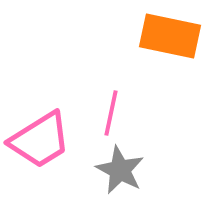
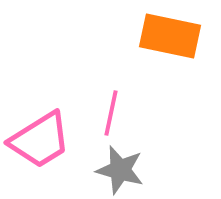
gray star: rotated 12 degrees counterclockwise
